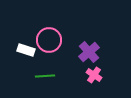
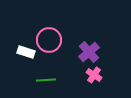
white rectangle: moved 2 px down
green line: moved 1 px right, 4 px down
